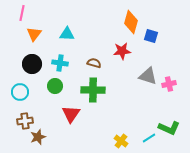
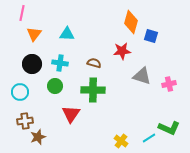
gray triangle: moved 6 px left
